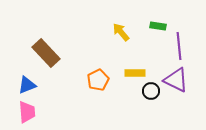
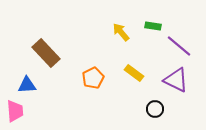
green rectangle: moved 5 px left
purple line: rotated 44 degrees counterclockwise
yellow rectangle: moved 1 px left; rotated 36 degrees clockwise
orange pentagon: moved 5 px left, 2 px up
blue triangle: rotated 18 degrees clockwise
black circle: moved 4 px right, 18 px down
pink trapezoid: moved 12 px left, 1 px up
